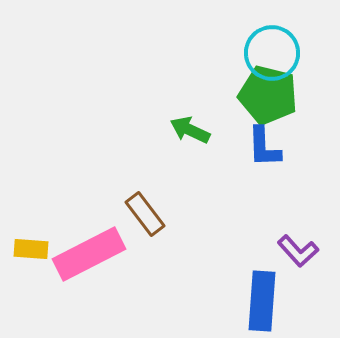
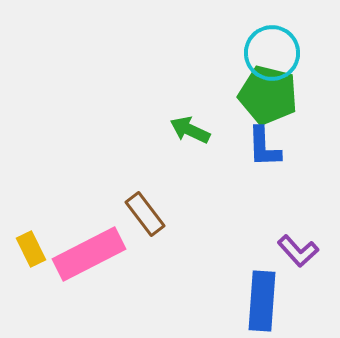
yellow rectangle: rotated 60 degrees clockwise
